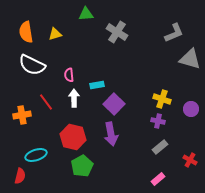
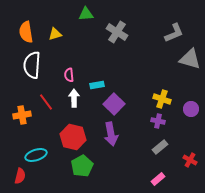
white semicircle: rotated 68 degrees clockwise
